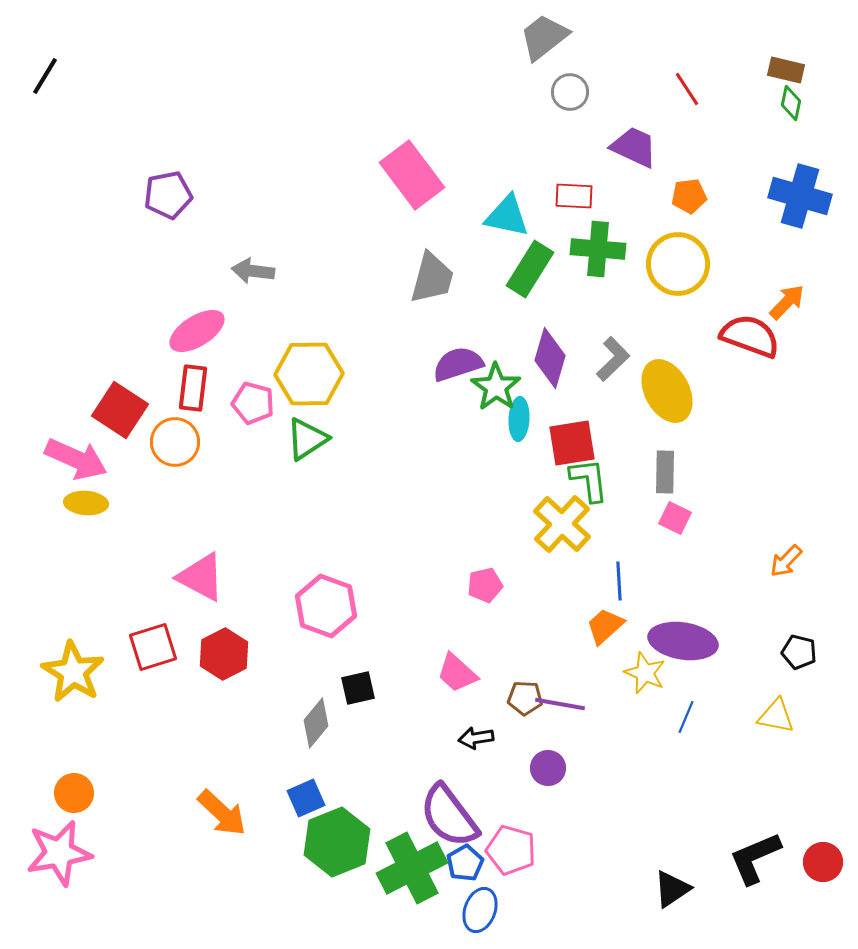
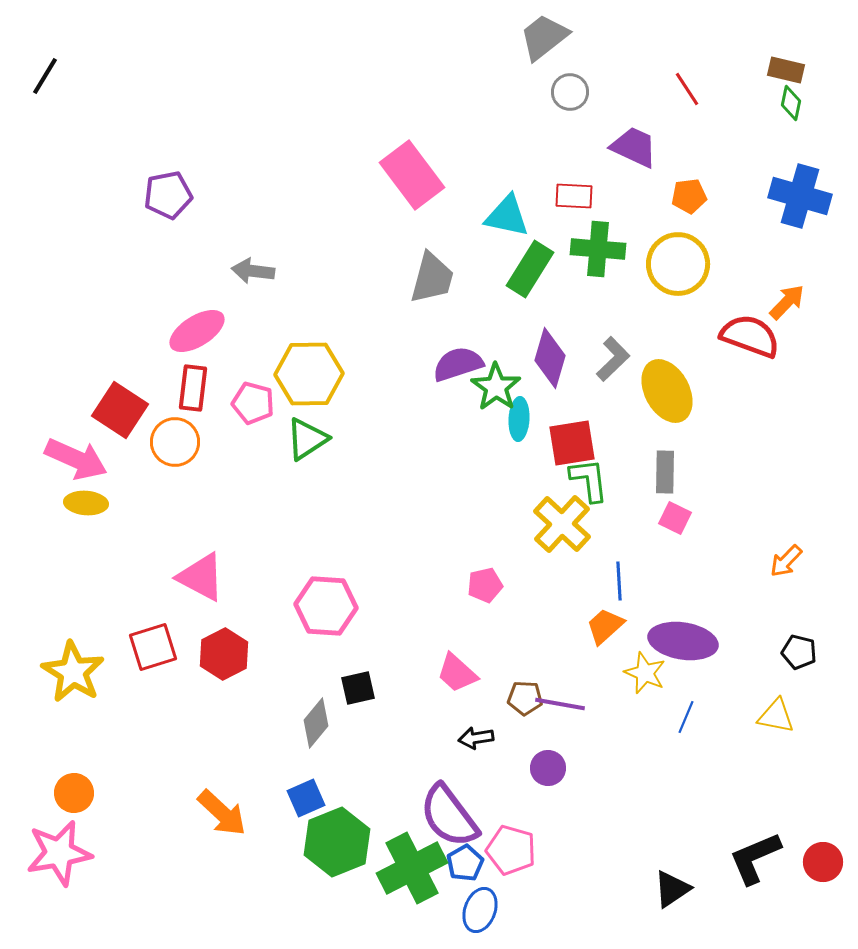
pink hexagon at (326, 606): rotated 16 degrees counterclockwise
